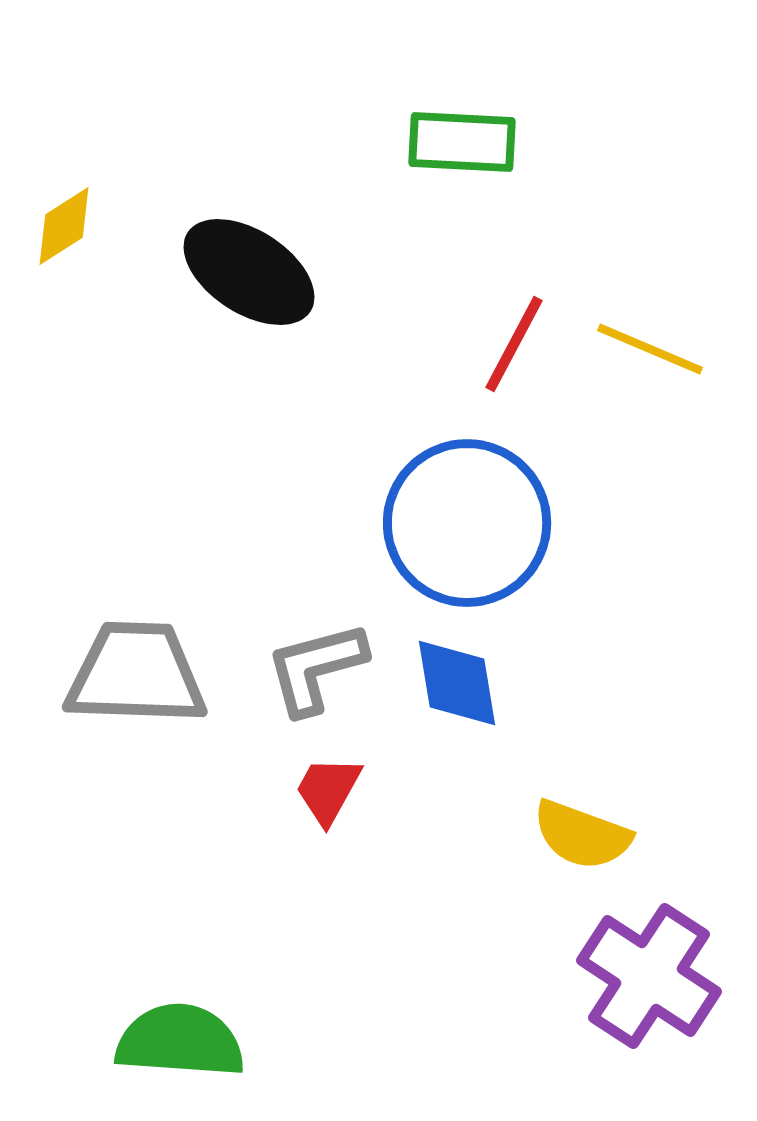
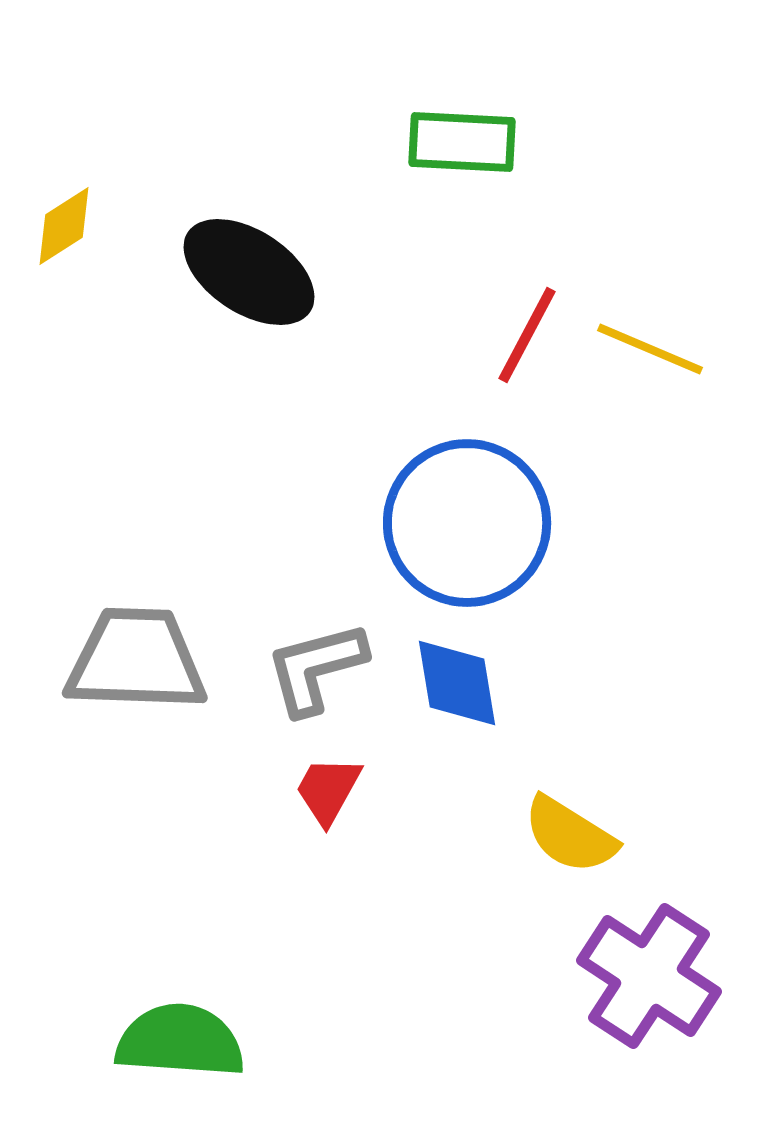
red line: moved 13 px right, 9 px up
gray trapezoid: moved 14 px up
yellow semicircle: moved 12 px left; rotated 12 degrees clockwise
